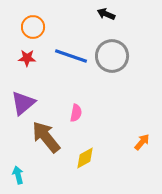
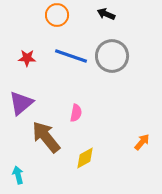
orange circle: moved 24 px right, 12 px up
purple triangle: moved 2 px left
